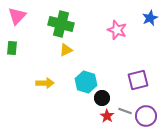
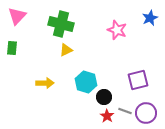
black circle: moved 2 px right, 1 px up
purple circle: moved 3 px up
